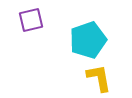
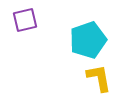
purple square: moved 6 px left
